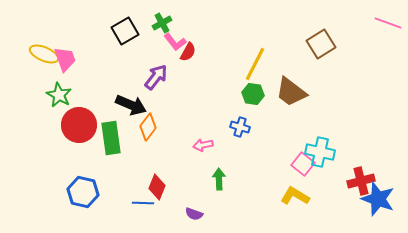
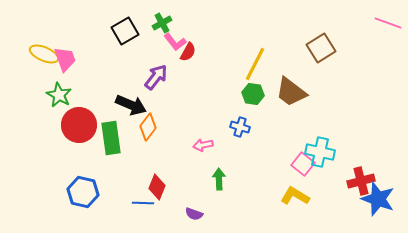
brown square: moved 4 px down
